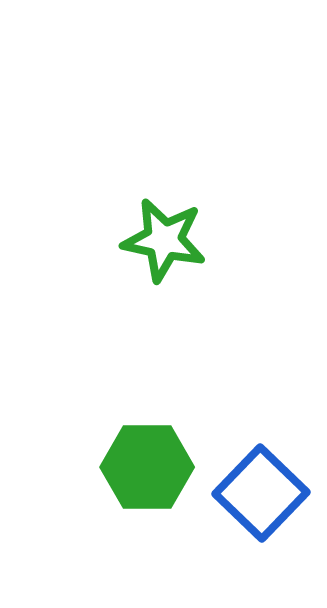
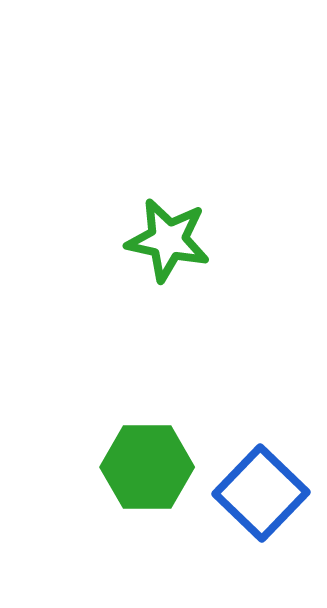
green star: moved 4 px right
